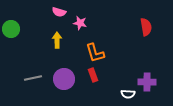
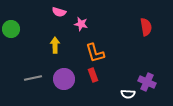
pink star: moved 1 px right, 1 px down
yellow arrow: moved 2 px left, 5 px down
purple cross: rotated 24 degrees clockwise
